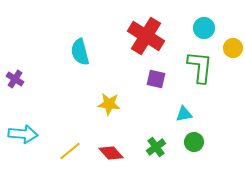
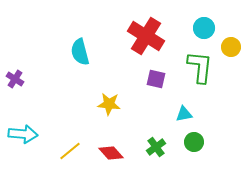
yellow circle: moved 2 px left, 1 px up
